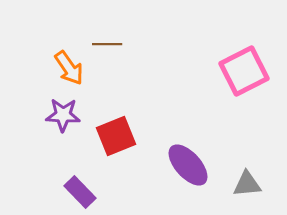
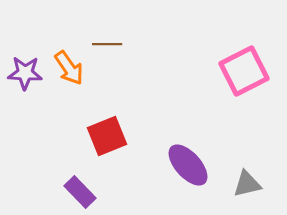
purple star: moved 38 px left, 42 px up
red square: moved 9 px left
gray triangle: rotated 8 degrees counterclockwise
